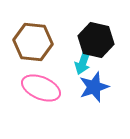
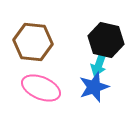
black hexagon: moved 10 px right
cyan arrow: moved 16 px right, 2 px down
